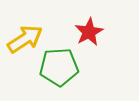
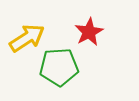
yellow arrow: moved 2 px right, 1 px up
